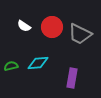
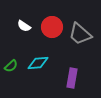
gray trapezoid: rotated 15 degrees clockwise
green semicircle: rotated 152 degrees clockwise
